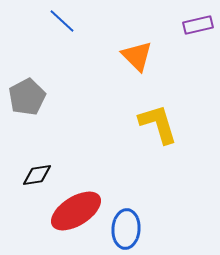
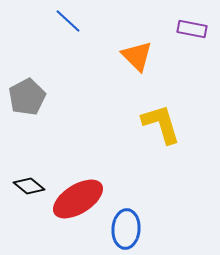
blue line: moved 6 px right
purple rectangle: moved 6 px left, 4 px down; rotated 24 degrees clockwise
yellow L-shape: moved 3 px right
black diamond: moved 8 px left, 11 px down; rotated 48 degrees clockwise
red ellipse: moved 2 px right, 12 px up
